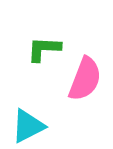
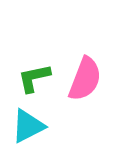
green L-shape: moved 10 px left, 29 px down; rotated 15 degrees counterclockwise
